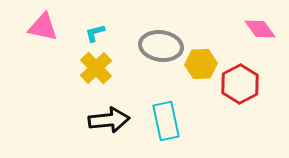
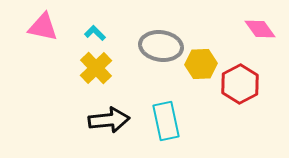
cyan L-shape: rotated 60 degrees clockwise
